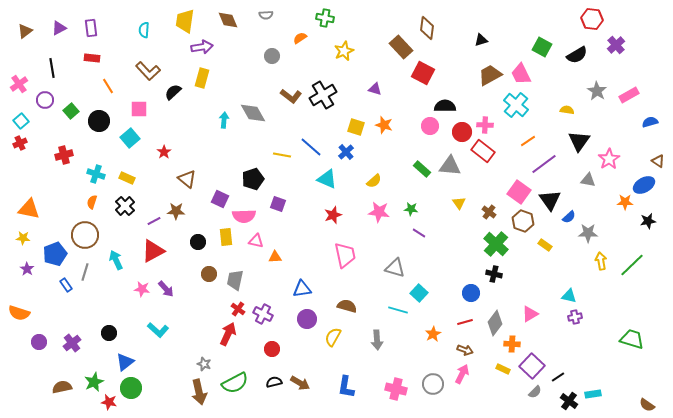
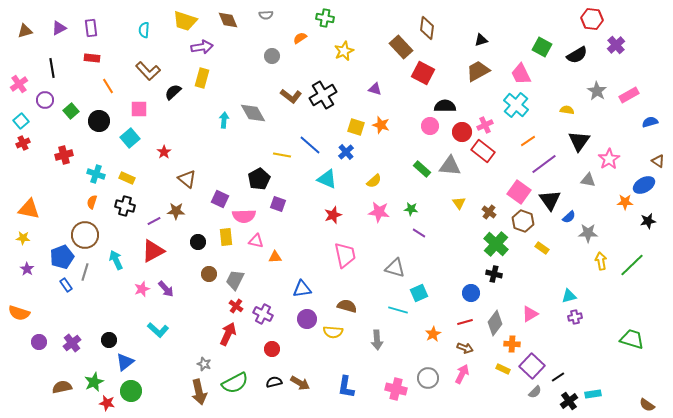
yellow trapezoid at (185, 21): rotated 80 degrees counterclockwise
brown triangle at (25, 31): rotated 21 degrees clockwise
brown trapezoid at (490, 75): moved 12 px left, 4 px up
orange star at (384, 125): moved 3 px left
pink cross at (485, 125): rotated 28 degrees counterclockwise
red cross at (20, 143): moved 3 px right
blue line at (311, 147): moved 1 px left, 2 px up
black pentagon at (253, 179): moved 6 px right; rotated 10 degrees counterclockwise
black cross at (125, 206): rotated 30 degrees counterclockwise
yellow rectangle at (545, 245): moved 3 px left, 3 px down
blue pentagon at (55, 254): moved 7 px right, 3 px down
gray trapezoid at (235, 280): rotated 15 degrees clockwise
pink star at (142, 289): rotated 28 degrees counterclockwise
cyan square at (419, 293): rotated 24 degrees clockwise
cyan triangle at (569, 296): rotated 28 degrees counterclockwise
red cross at (238, 309): moved 2 px left, 3 px up
black circle at (109, 333): moved 7 px down
yellow semicircle at (333, 337): moved 5 px up; rotated 114 degrees counterclockwise
brown arrow at (465, 350): moved 2 px up
gray circle at (433, 384): moved 5 px left, 6 px up
green circle at (131, 388): moved 3 px down
black cross at (569, 401): rotated 18 degrees clockwise
red star at (109, 402): moved 2 px left, 1 px down
